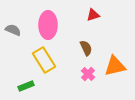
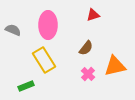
brown semicircle: rotated 63 degrees clockwise
